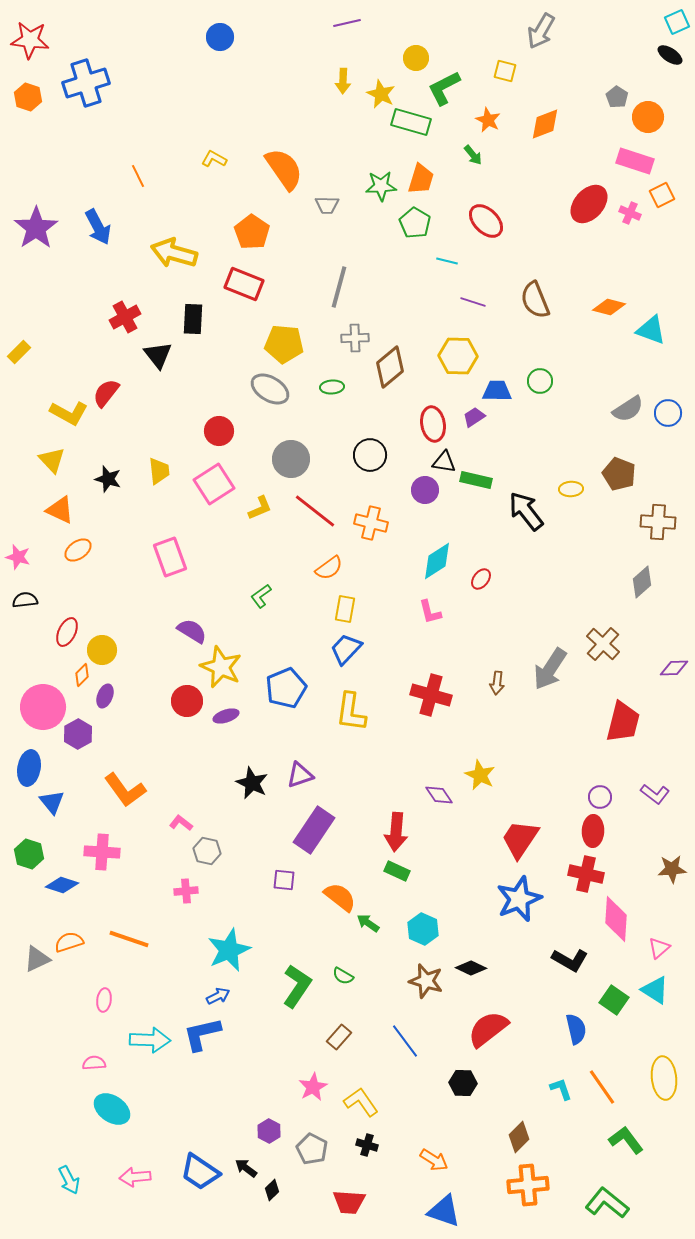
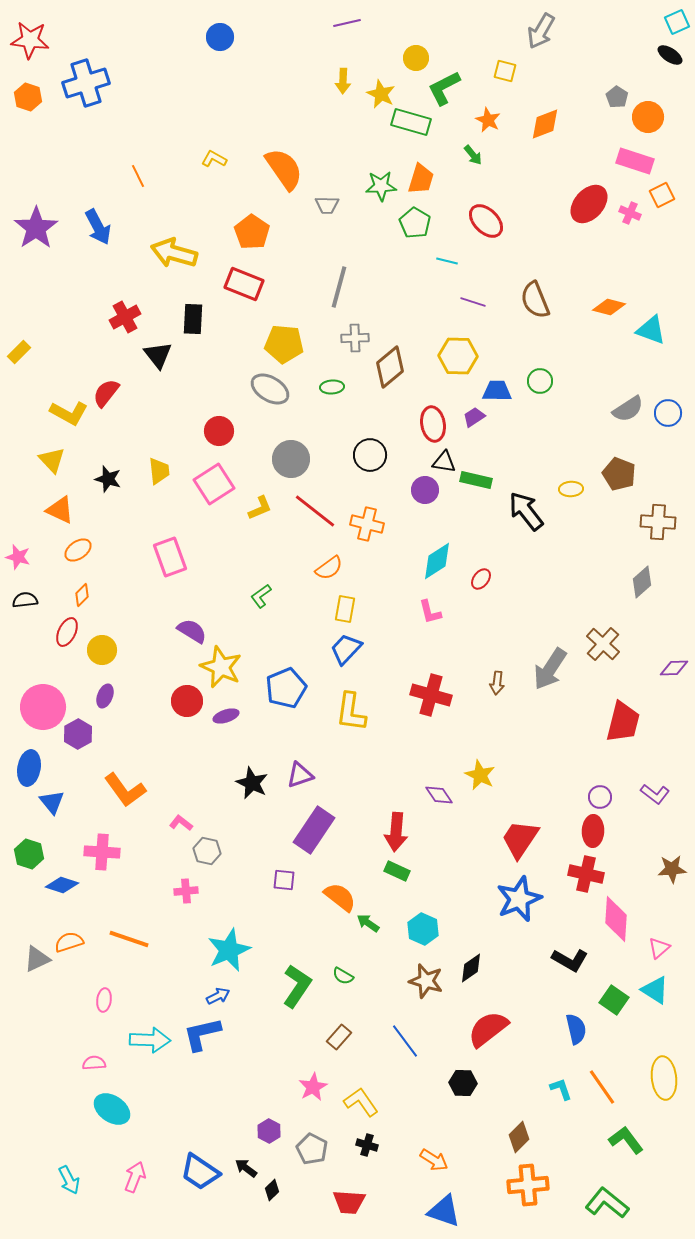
orange cross at (371, 523): moved 4 px left, 1 px down
orange diamond at (82, 675): moved 80 px up
black diamond at (471, 968): rotated 60 degrees counterclockwise
pink arrow at (135, 1177): rotated 116 degrees clockwise
